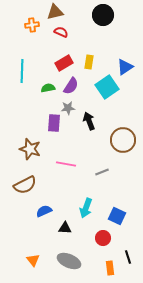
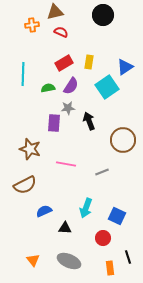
cyan line: moved 1 px right, 3 px down
